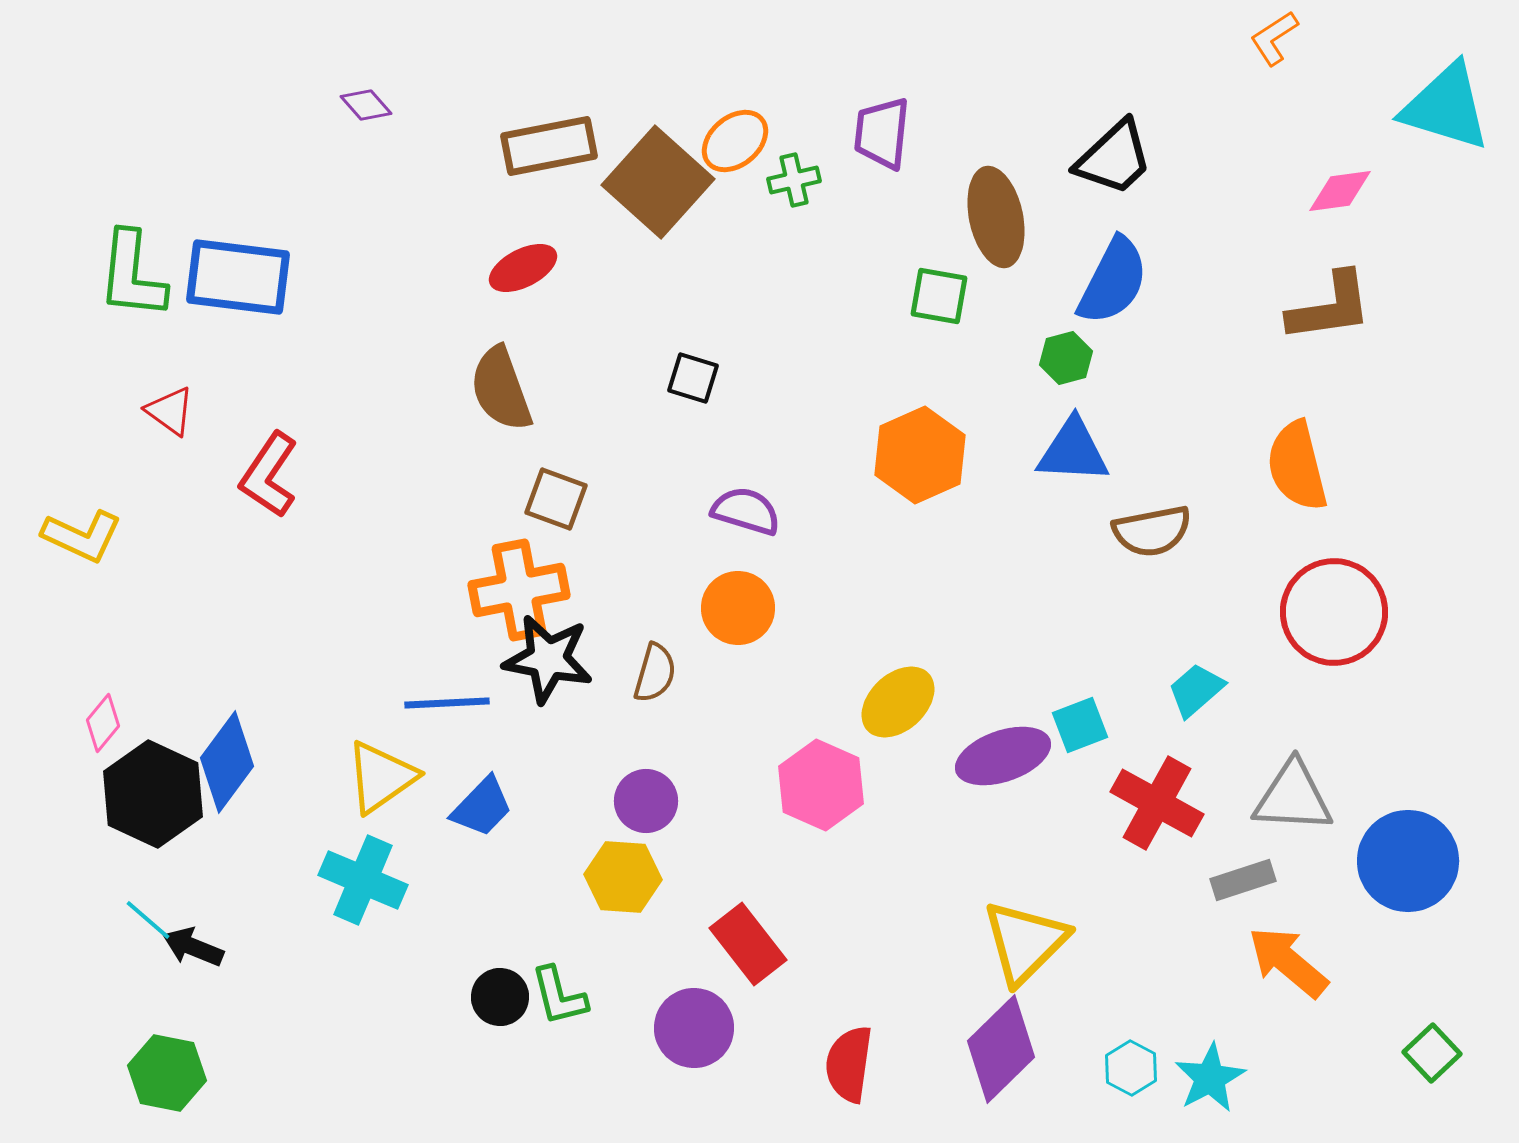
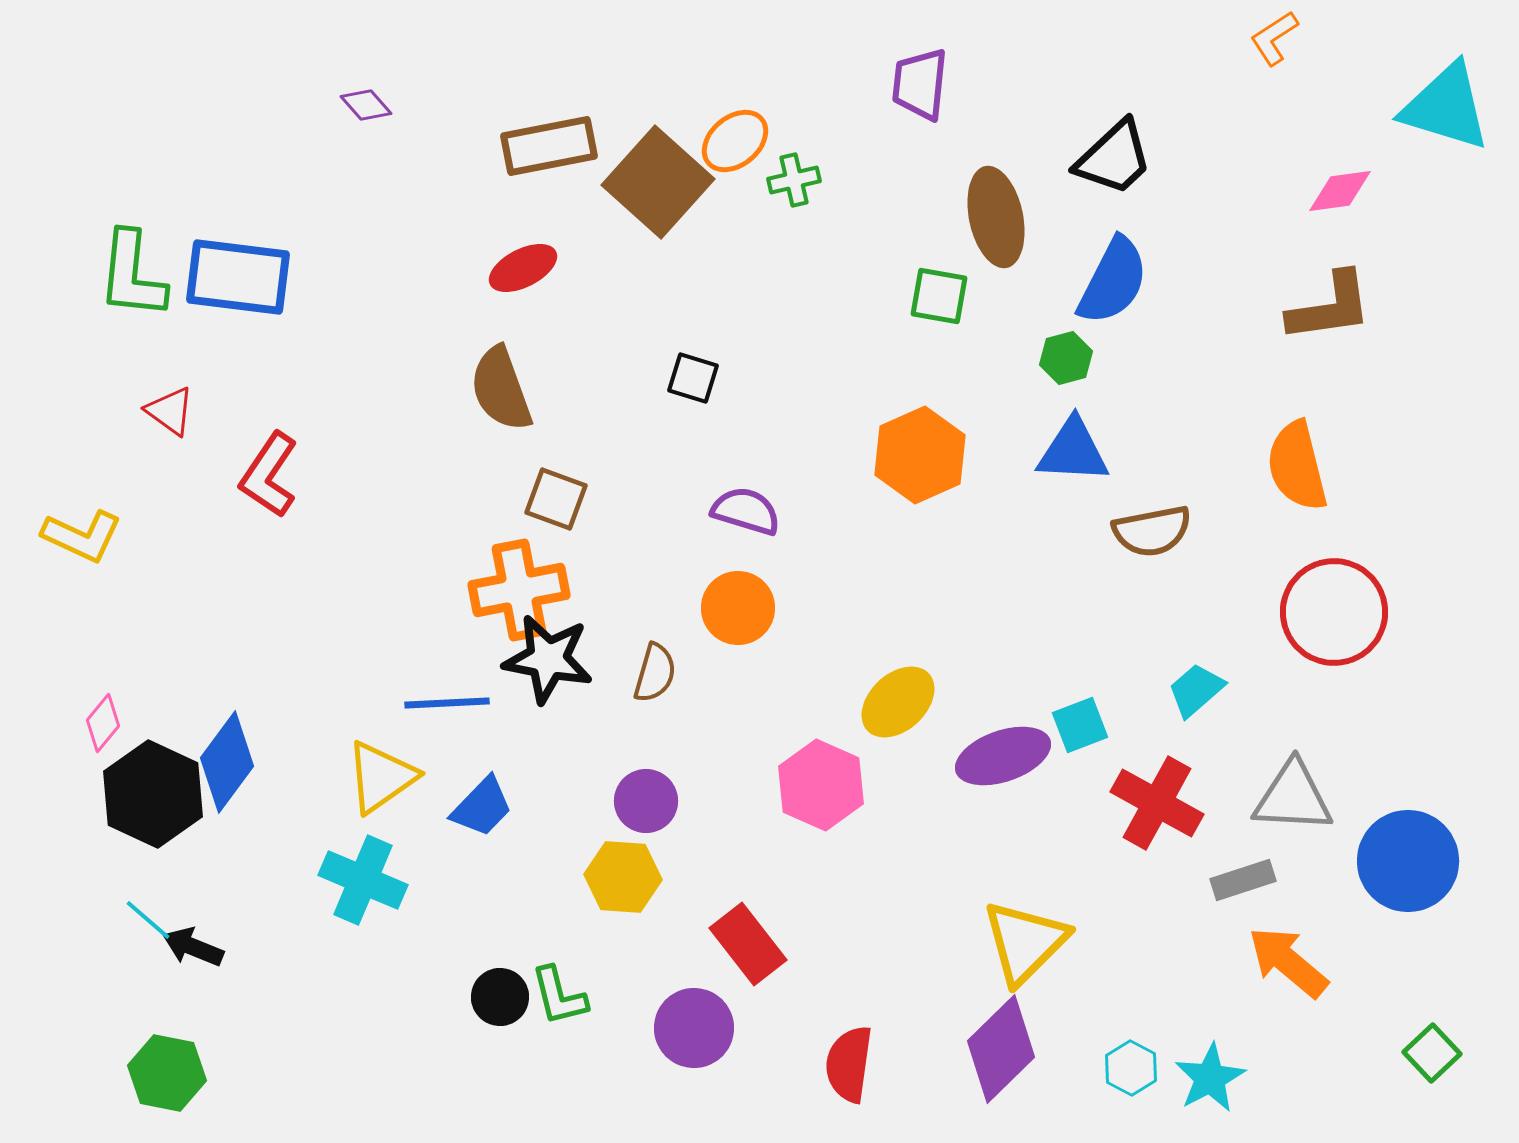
purple trapezoid at (882, 133): moved 38 px right, 49 px up
